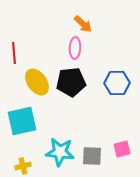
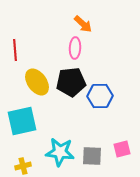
red line: moved 1 px right, 3 px up
blue hexagon: moved 17 px left, 13 px down
